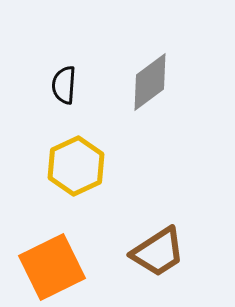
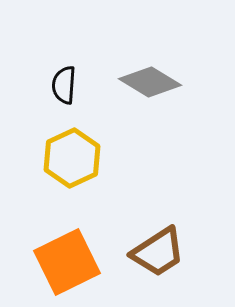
gray diamond: rotated 68 degrees clockwise
yellow hexagon: moved 4 px left, 8 px up
orange square: moved 15 px right, 5 px up
